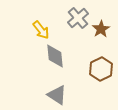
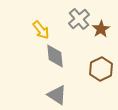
gray cross: moved 1 px right, 1 px down
